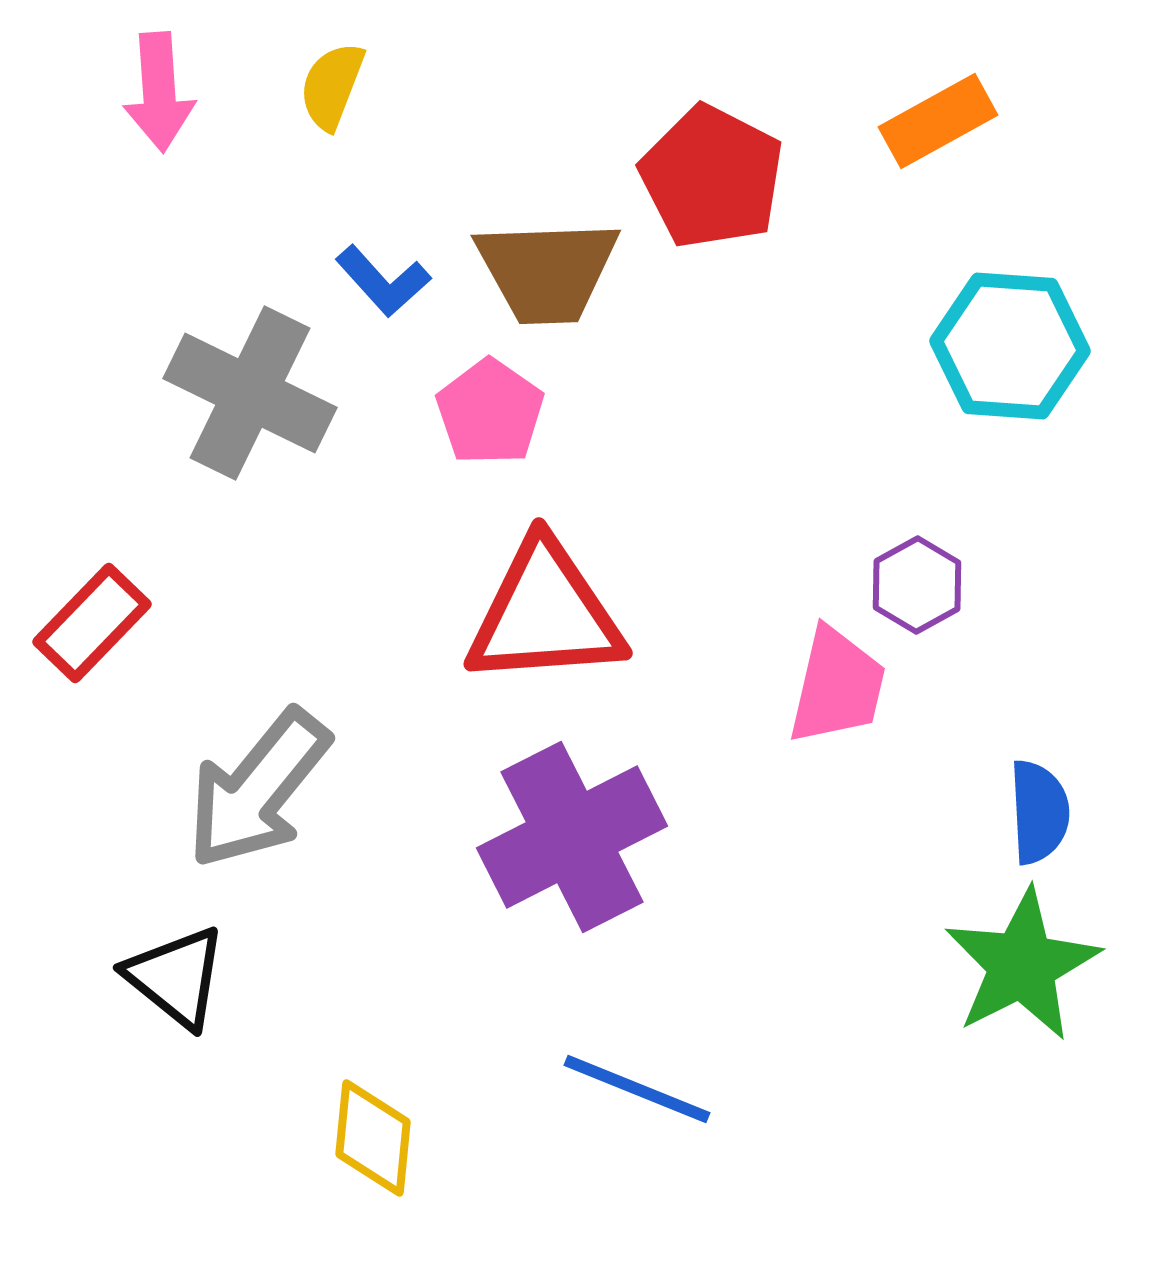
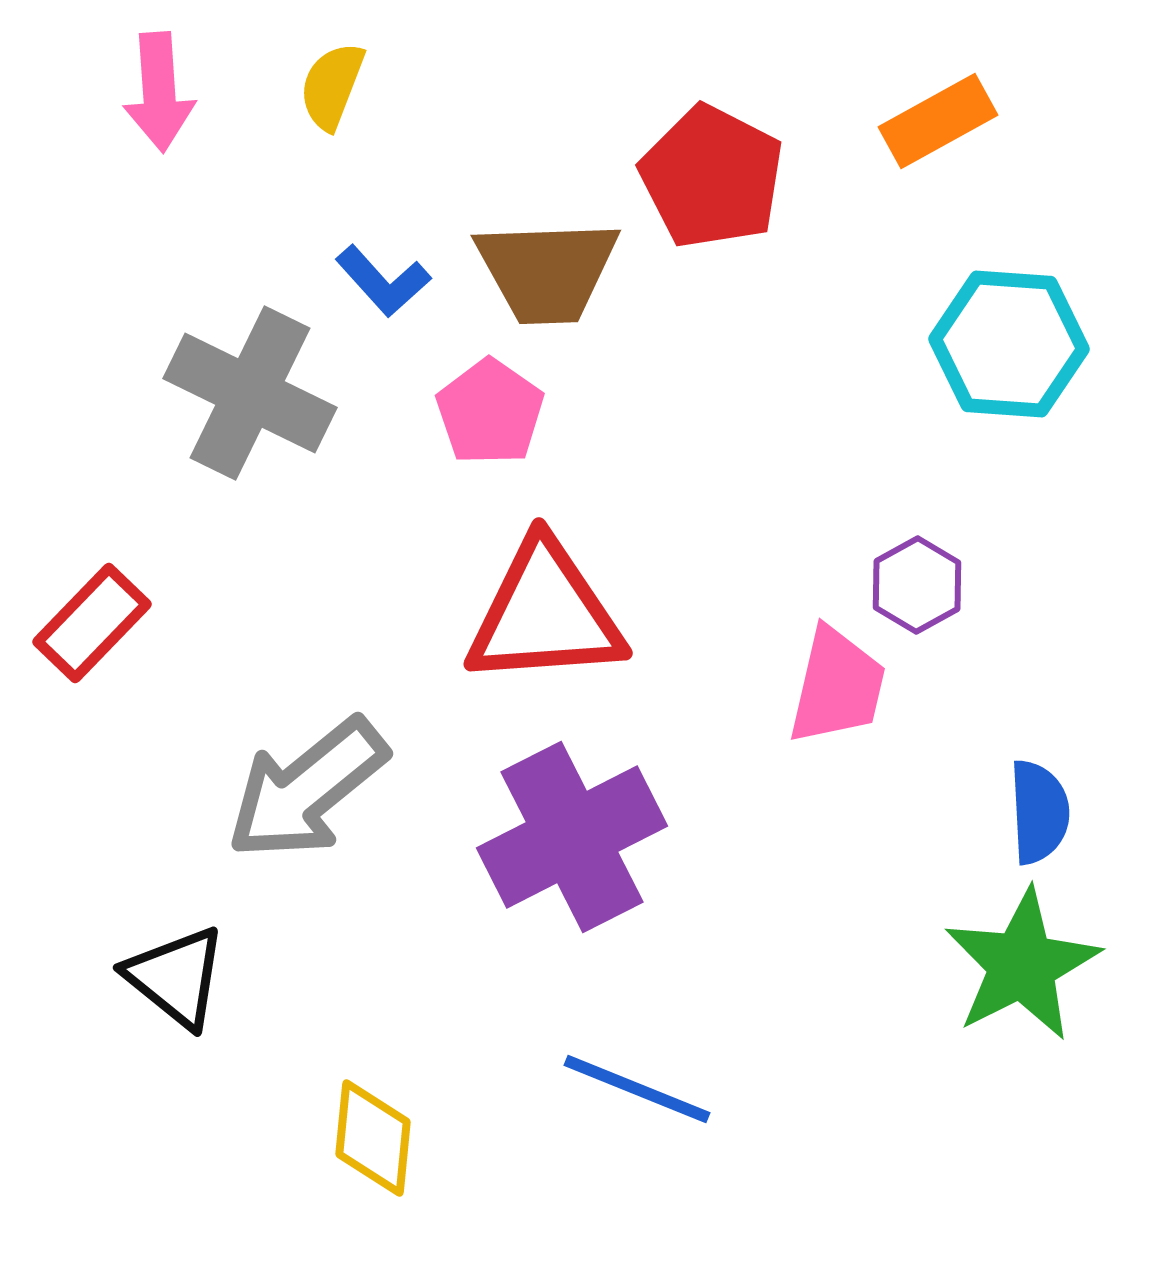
cyan hexagon: moved 1 px left, 2 px up
gray arrow: moved 49 px right; rotated 12 degrees clockwise
